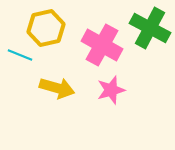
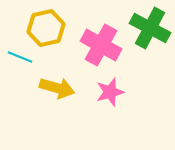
pink cross: moved 1 px left
cyan line: moved 2 px down
pink star: moved 1 px left, 2 px down
